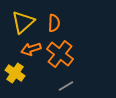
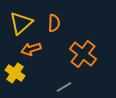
yellow triangle: moved 2 px left, 1 px down
orange cross: moved 23 px right
gray line: moved 2 px left, 1 px down
